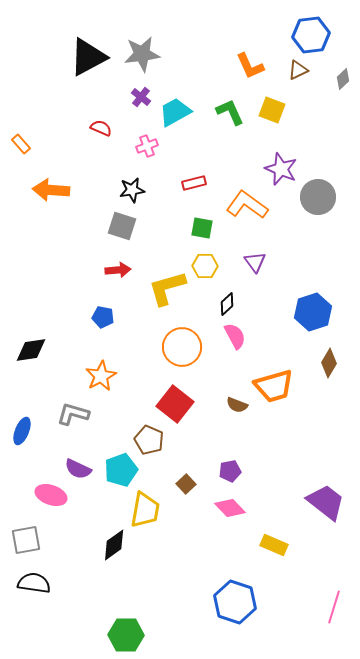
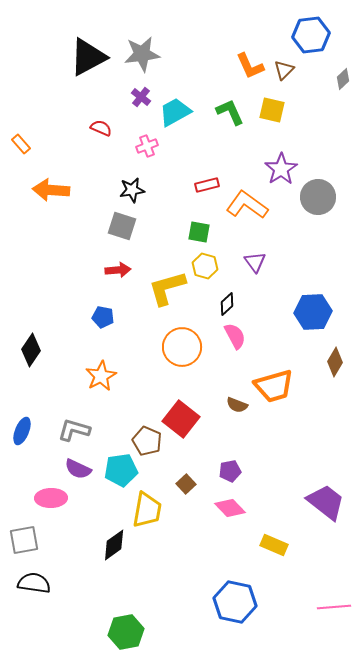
brown triangle at (298, 70): moved 14 px left; rotated 20 degrees counterclockwise
yellow square at (272, 110): rotated 8 degrees counterclockwise
purple star at (281, 169): rotated 16 degrees clockwise
red rectangle at (194, 183): moved 13 px right, 2 px down
green square at (202, 228): moved 3 px left, 4 px down
yellow hexagon at (205, 266): rotated 15 degrees clockwise
blue hexagon at (313, 312): rotated 15 degrees clockwise
black diamond at (31, 350): rotated 48 degrees counterclockwise
brown diamond at (329, 363): moved 6 px right, 1 px up
red square at (175, 404): moved 6 px right, 15 px down
gray L-shape at (73, 414): moved 1 px right, 16 px down
brown pentagon at (149, 440): moved 2 px left, 1 px down
cyan pentagon at (121, 470): rotated 12 degrees clockwise
pink ellipse at (51, 495): moved 3 px down; rotated 20 degrees counterclockwise
yellow trapezoid at (145, 510): moved 2 px right
gray square at (26, 540): moved 2 px left
blue hexagon at (235, 602): rotated 6 degrees counterclockwise
pink line at (334, 607): rotated 68 degrees clockwise
green hexagon at (126, 635): moved 3 px up; rotated 12 degrees counterclockwise
